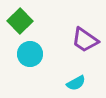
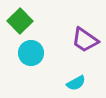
cyan circle: moved 1 px right, 1 px up
